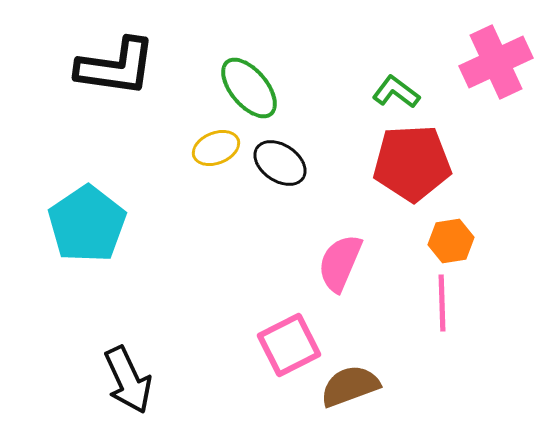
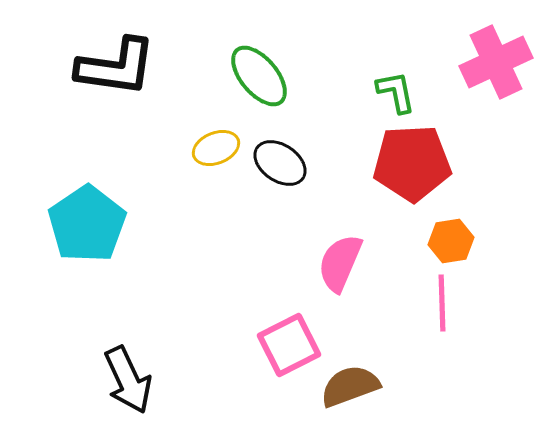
green ellipse: moved 10 px right, 12 px up
green L-shape: rotated 42 degrees clockwise
